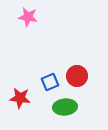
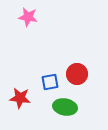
red circle: moved 2 px up
blue square: rotated 12 degrees clockwise
green ellipse: rotated 15 degrees clockwise
